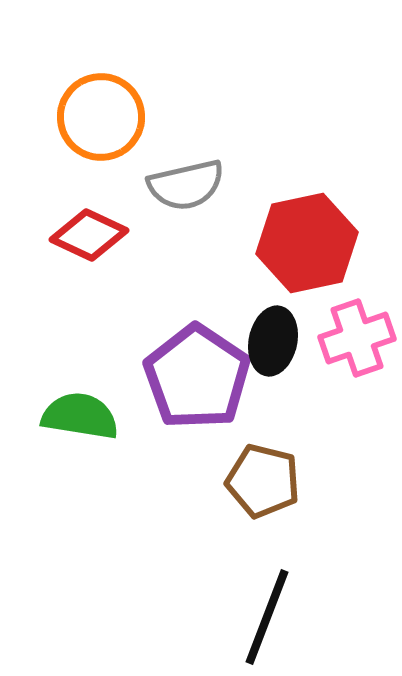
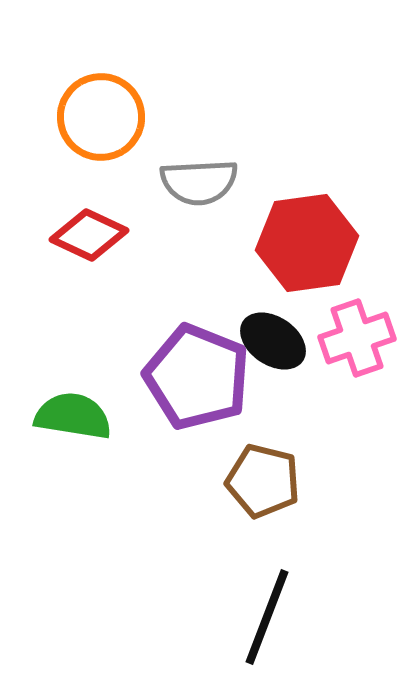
gray semicircle: moved 13 px right, 3 px up; rotated 10 degrees clockwise
red hexagon: rotated 4 degrees clockwise
black ellipse: rotated 68 degrees counterclockwise
purple pentagon: rotated 12 degrees counterclockwise
green semicircle: moved 7 px left
